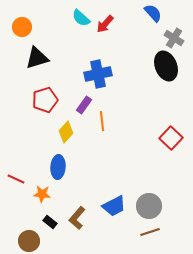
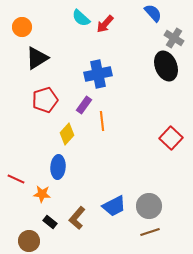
black triangle: rotated 15 degrees counterclockwise
yellow diamond: moved 1 px right, 2 px down
